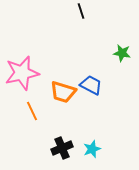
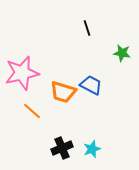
black line: moved 6 px right, 17 px down
orange line: rotated 24 degrees counterclockwise
